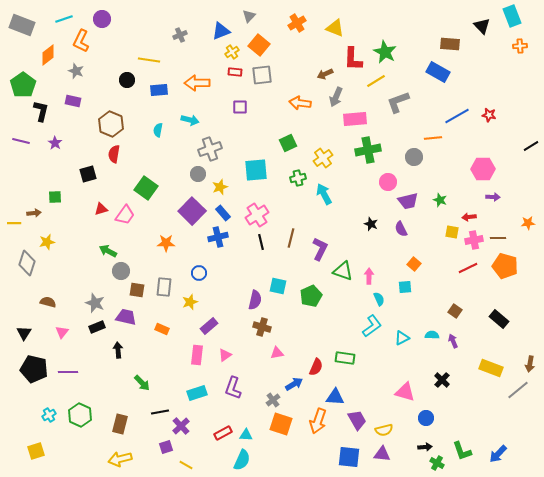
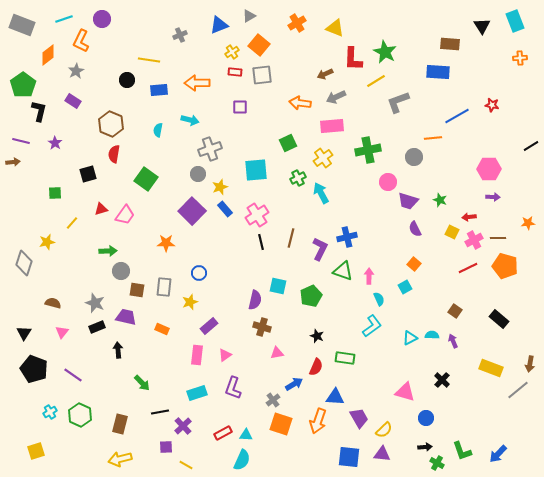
gray triangle at (249, 16): rotated 16 degrees clockwise
cyan rectangle at (512, 16): moved 3 px right, 5 px down
black triangle at (482, 26): rotated 12 degrees clockwise
blue triangle at (221, 31): moved 2 px left, 6 px up
orange cross at (520, 46): moved 12 px down
gray star at (76, 71): rotated 21 degrees clockwise
blue rectangle at (438, 72): rotated 25 degrees counterclockwise
gray arrow at (336, 97): rotated 42 degrees clockwise
purple rectangle at (73, 101): rotated 21 degrees clockwise
black L-shape at (41, 111): moved 2 px left
red star at (489, 115): moved 3 px right, 10 px up
pink rectangle at (355, 119): moved 23 px left, 7 px down
pink hexagon at (483, 169): moved 6 px right
green cross at (298, 178): rotated 14 degrees counterclockwise
green square at (146, 188): moved 9 px up
cyan arrow at (324, 194): moved 3 px left, 1 px up
green square at (55, 197): moved 4 px up
purple trapezoid at (408, 201): rotated 30 degrees clockwise
brown arrow at (34, 213): moved 21 px left, 51 px up
blue rectangle at (223, 213): moved 2 px right, 4 px up
yellow line at (14, 223): moved 58 px right; rotated 48 degrees counterclockwise
black star at (371, 224): moved 54 px left, 112 px down
purple semicircle at (401, 229): moved 14 px right
yellow square at (452, 232): rotated 16 degrees clockwise
blue cross at (218, 237): moved 129 px right
pink cross at (474, 240): rotated 18 degrees counterclockwise
green arrow at (108, 251): rotated 150 degrees clockwise
gray diamond at (27, 263): moved 3 px left
cyan square at (405, 287): rotated 24 degrees counterclockwise
brown semicircle at (48, 302): moved 5 px right, 1 px down
cyan triangle at (402, 338): moved 8 px right
black pentagon at (34, 369): rotated 8 degrees clockwise
purple line at (68, 372): moved 5 px right, 3 px down; rotated 36 degrees clockwise
cyan cross at (49, 415): moved 1 px right, 3 px up
purple trapezoid at (357, 420): moved 2 px right, 2 px up
purple cross at (181, 426): moved 2 px right
yellow semicircle at (384, 430): rotated 30 degrees counterclockwise
purple square at (166, 447): rotated 16 degrees clockwise
